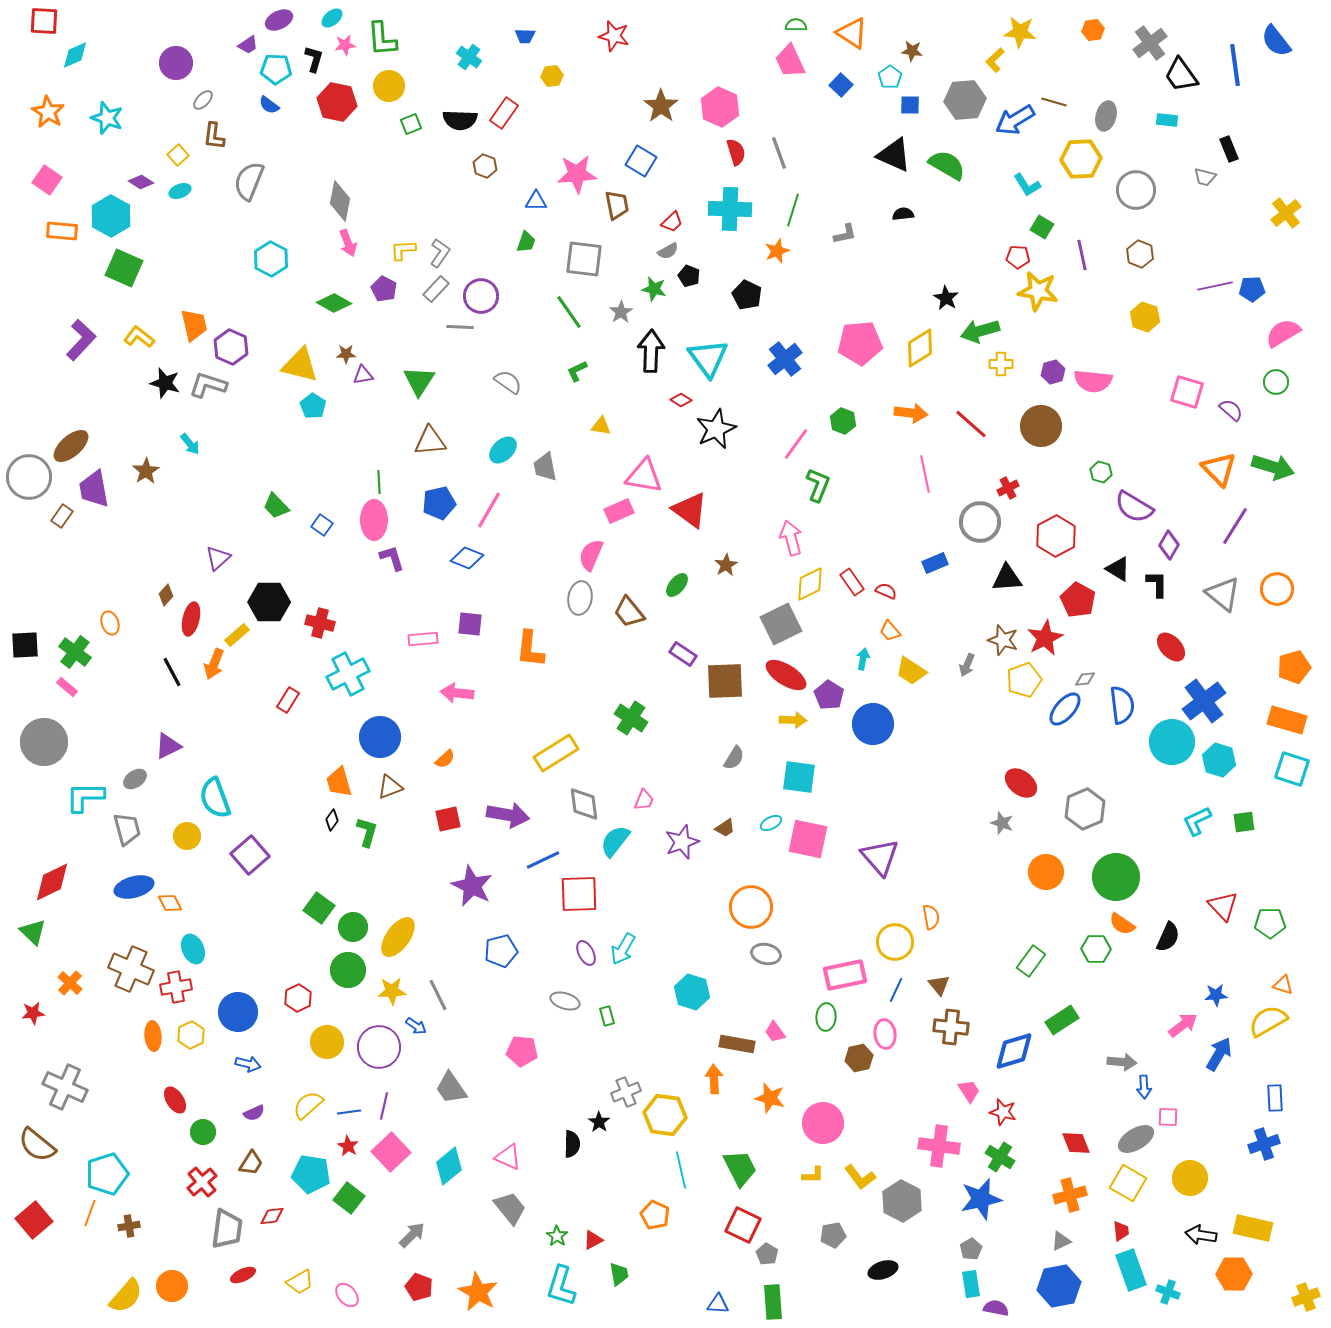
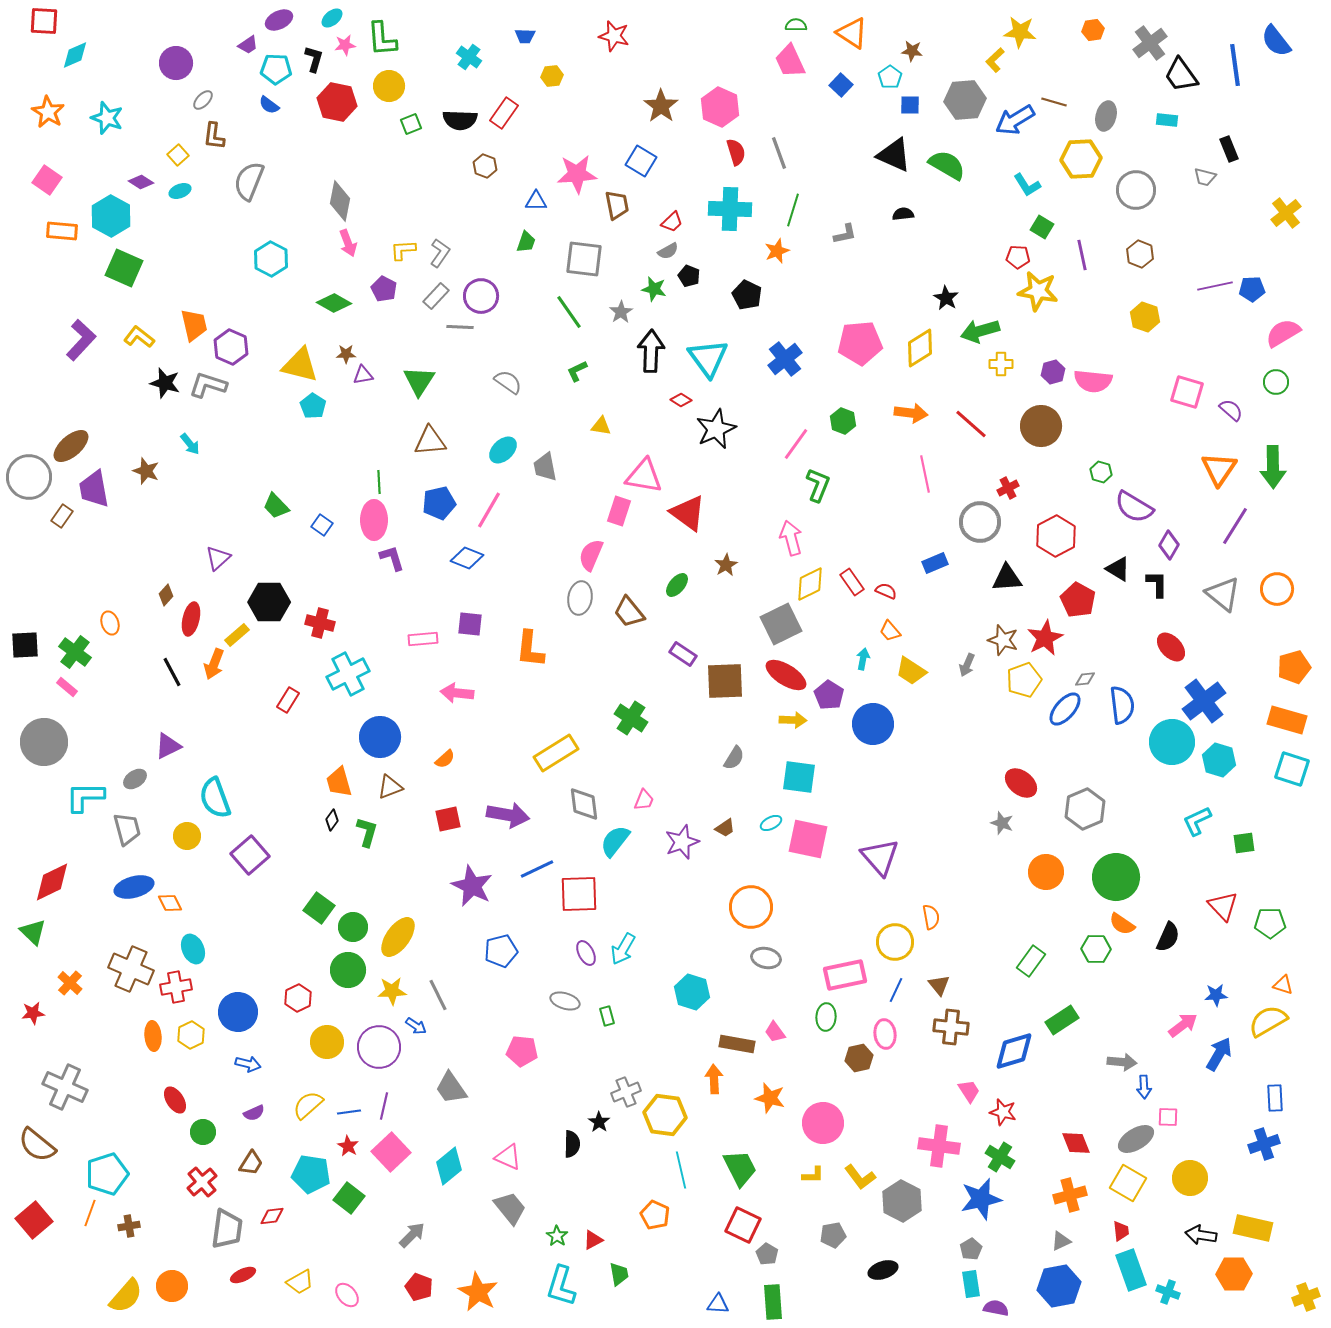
gray rectangle at (436, 289): moved 7 px down
green arrow at (1273, 467): rotated 72 degrees clockwise
orange triangle at (1219, 469): rotated 18 degrees clockwise
brown star at (146, 471): rotated 20 degrees counterclockwise
red triangle at (690, 510): moved 2 px left, 3 px down
pink rectangle at (619, 511): rotated 48 degrees counterclockwise
green square at (1244, 822): moved 21 px down
blue line at (543, 860): moved 6 px left, 9 px down
gray ellipse at (766, 954): moved 4 px down
